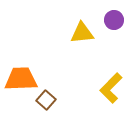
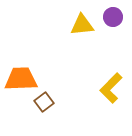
purple circle: moved 1 px left, 3 px up
yellow triangle: moved 8 px up
brown square: moved 2 px left, 2 px down; rotated 12 degrees clockwise
